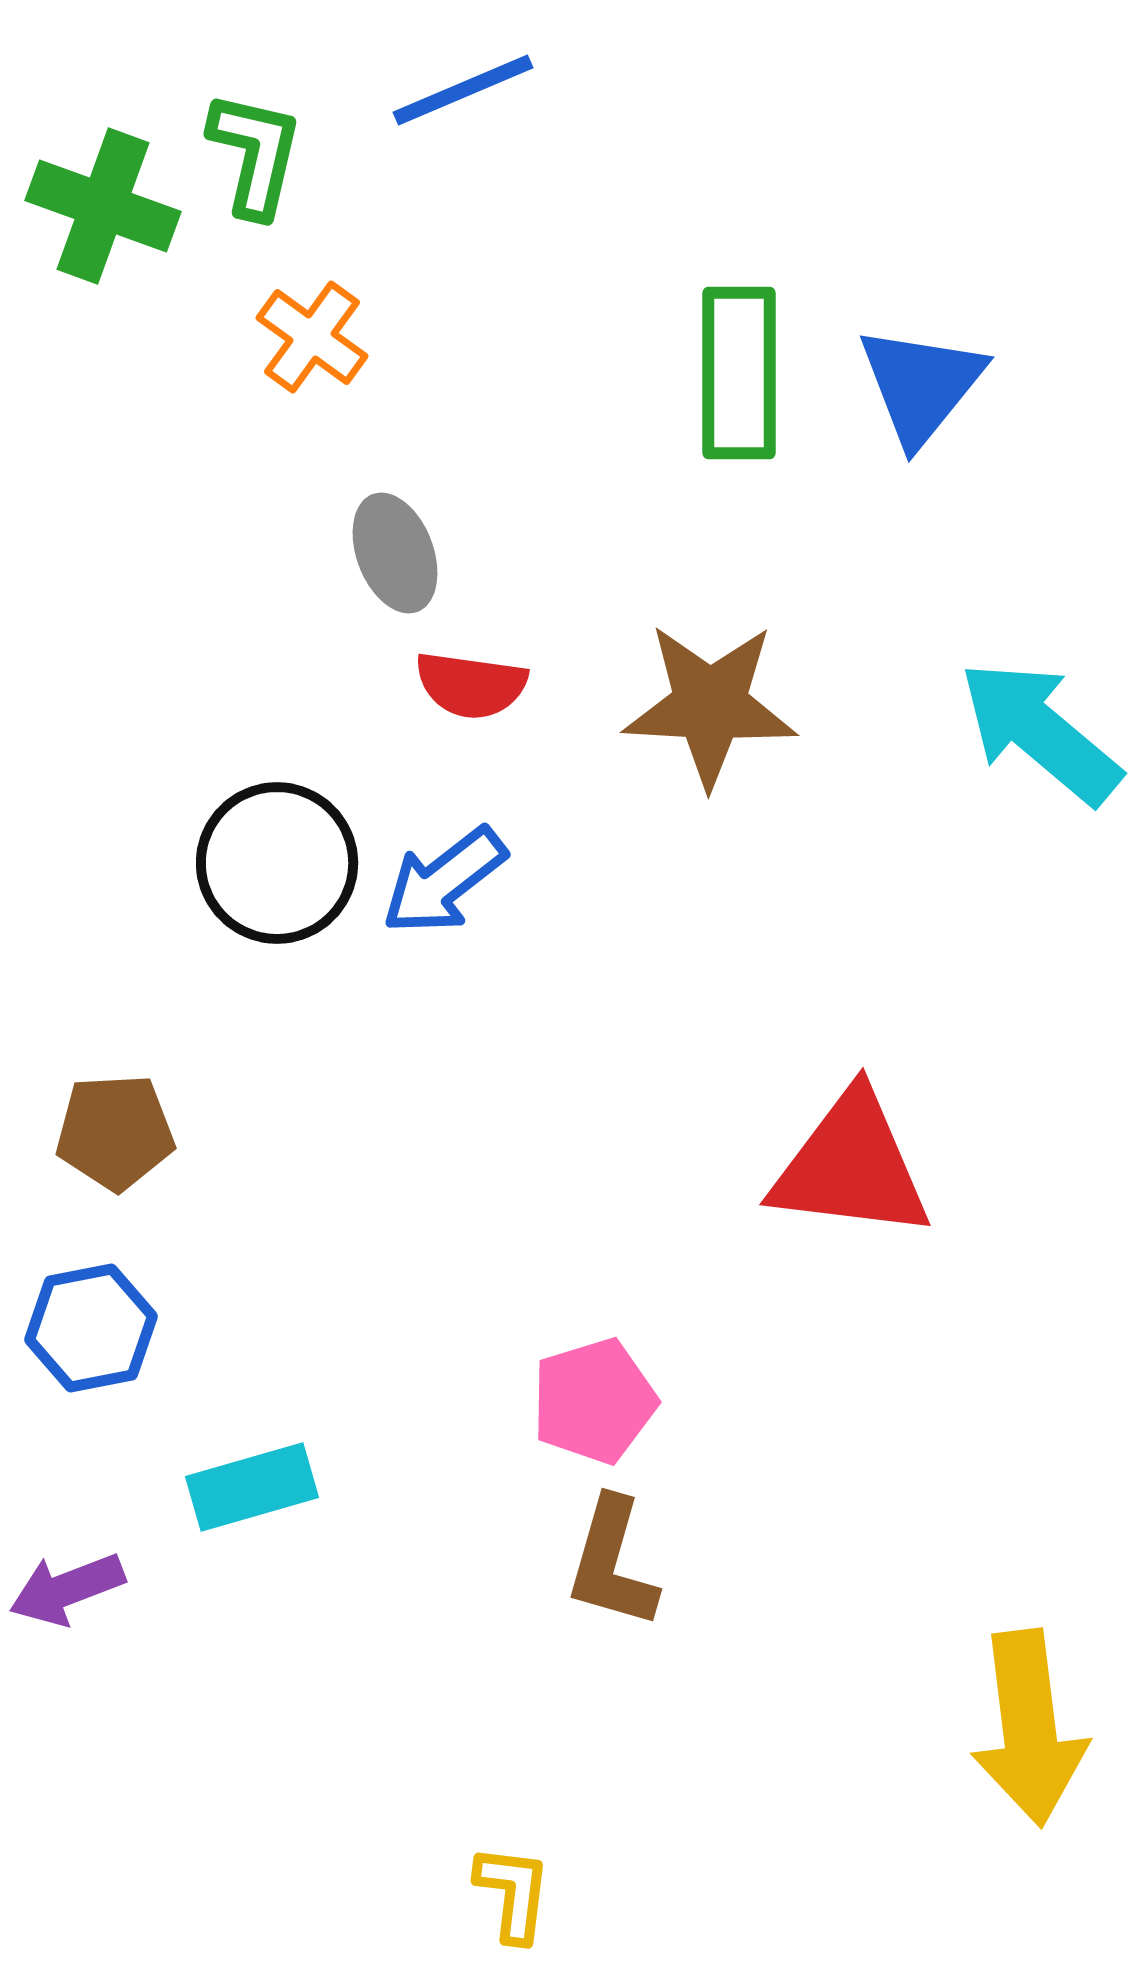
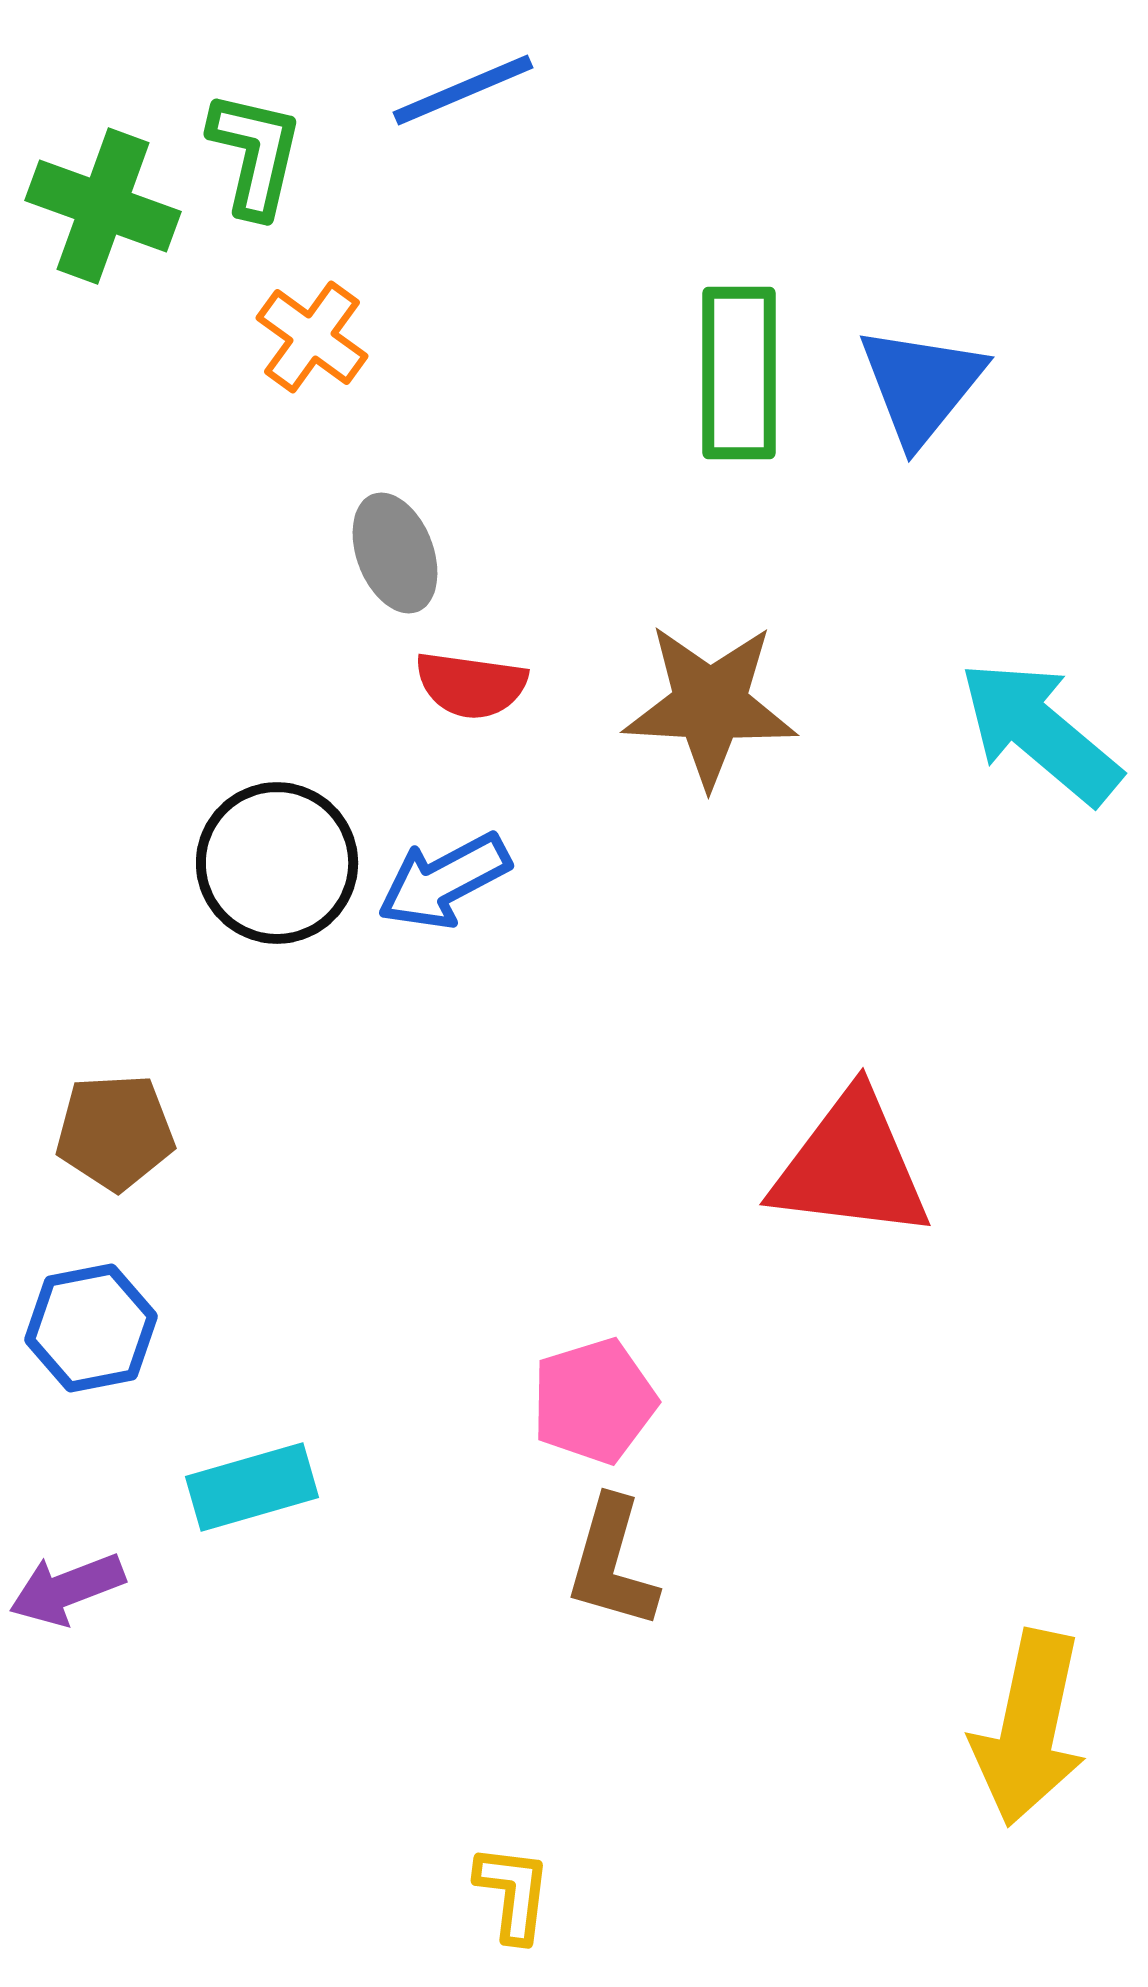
blue arrow: rotated 10 degrees clockwise
yellow arrow: rotated 19 degrees clockwise
